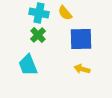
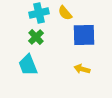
cyan cross: rotated 24 degrees counterclockwise
green cross: moved 2 px left, 2 px down
blue square: moved 3 px right, 4 px up
